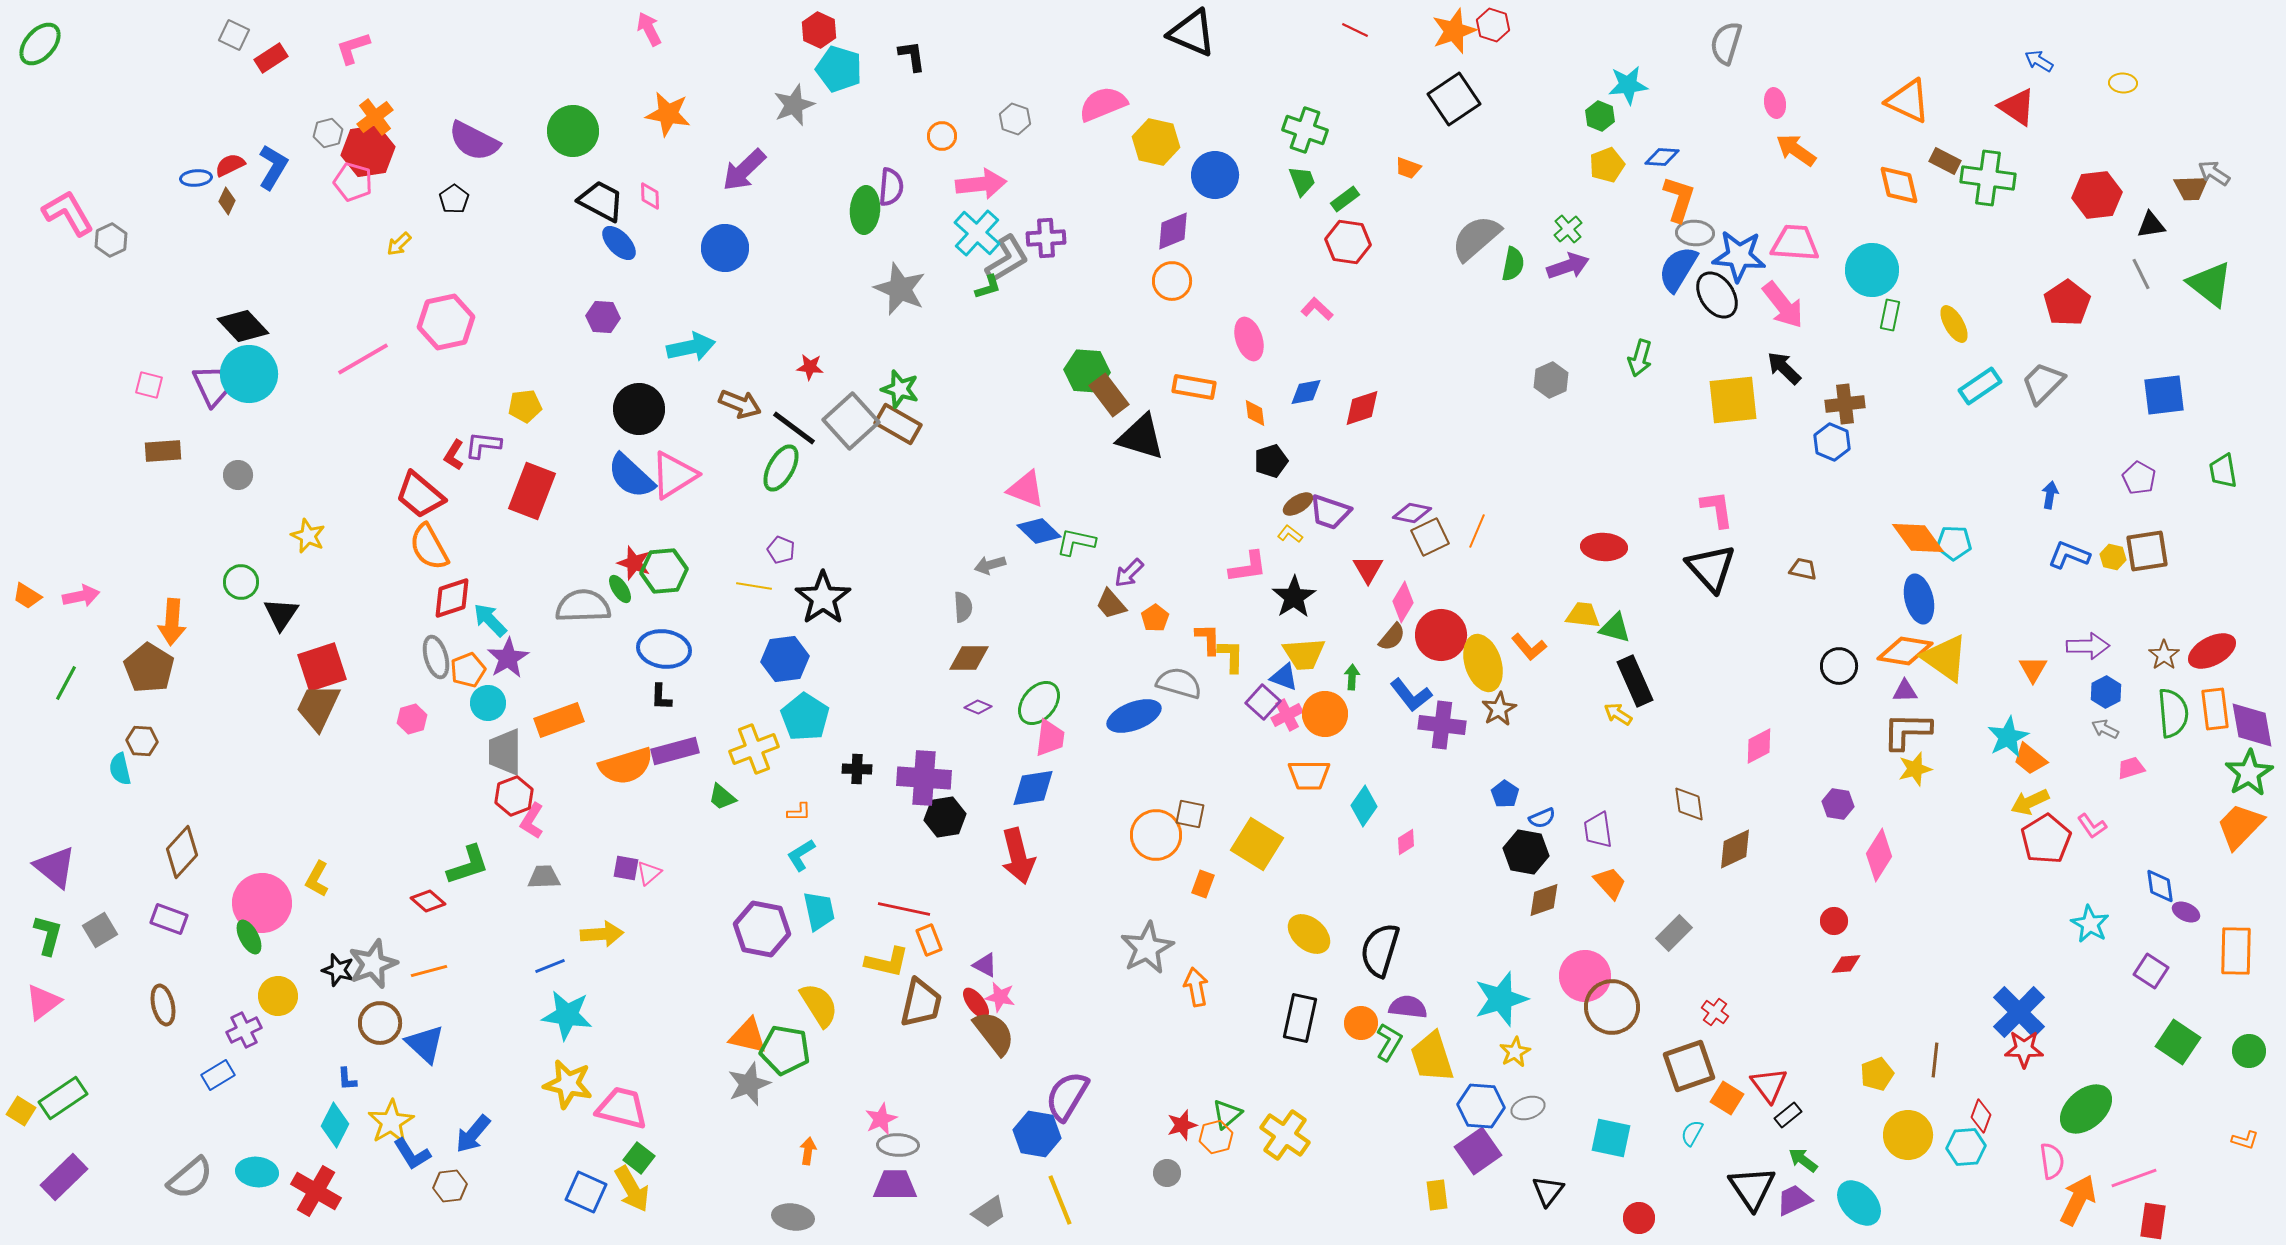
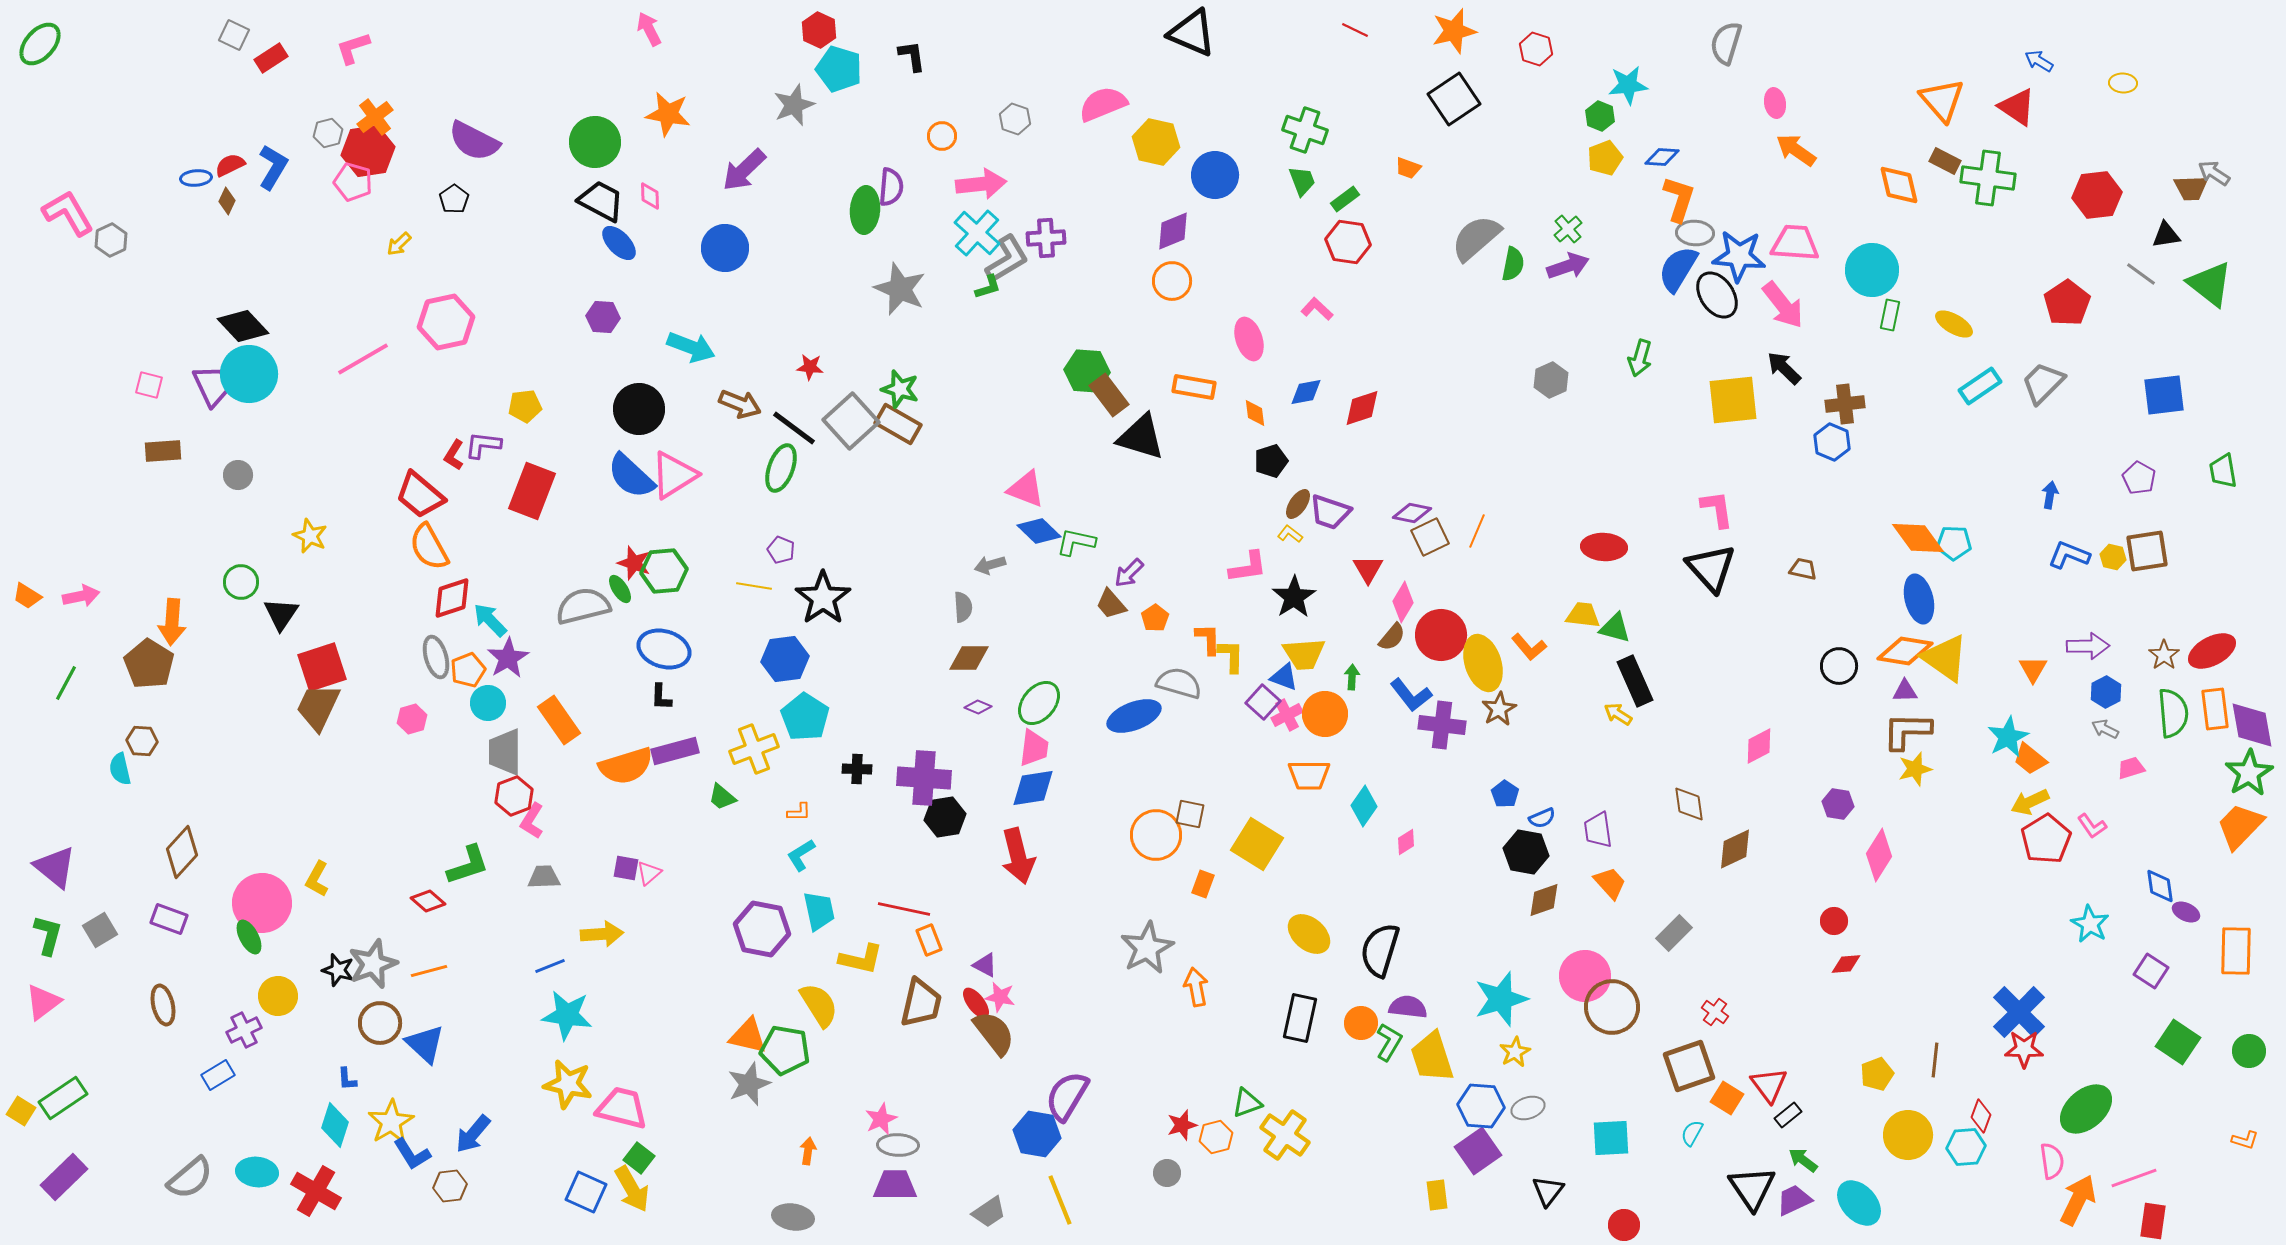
red hexagon at (1493, 25): moved 43 px right, 24 px down
orange star at (1454, 31): rotated 6 degrees clockwise
orange triangle at (1908, 101): moved 34 px right, 1 px up; rotated 24 degrees clockwise
green circle at (573, 131): moved 22 px right, 11 px down
yellow pentagon at (1607, 165): moved 2 px left, 7 px up
black triangle at (2151, 225): moved 15 px right, 10 px down
gray line at (2141, 274): rotated 28 degrees counterclockwise
yellow ellipse at (1954, 324): rotated 30 degrees counterclockwise
cyan arrow at (691, 347): rotated 33 degrees clockwise
green ellipse at (781, 468): rotated 9 degrees counterclockwise
brown ellipse at (1298, 504): rotated 24 degrees counterclockwise
yellow star at (308, 536): moved 2 px right
gray semicircle at (583, 606): rotated 12 degrees counterclockwise
blue ellipse at (664, 649): rotated 9 degrees clockwise
brown pentagon at (149, 668): moved 4 px up
orange rectangle at (559, 720): rotated 75 degrees clockwise
pink trapezoid at (1050, 738): moved 16 px left, 10 px down
yellow L-shape at (887, 962): moved 26 px left, 3 px up
green triangle at (1227, 1114): moved 20 px right, 11 px up; rotated 20 degrees clockwise
cyan diamond at (335, 1125): rotated 9 degrees counterclockwise
cyan square at (1611, 1138): rotated 15 degrees counterclockwise
red circle at (1639, 1218): moved 15 px left, 7 px down
